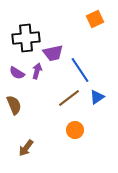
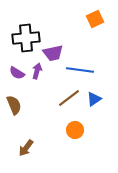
blue line: rotated 48 degrees counterclockwise
blue triangle: moved 3 px left, 2 px down
